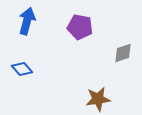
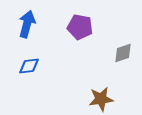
blue arrow: moved 3 px down
blue diamond: moved 7 px right, 3 px up; rotated 55 degrees counterclockwise
brown star: moved 3 px right
